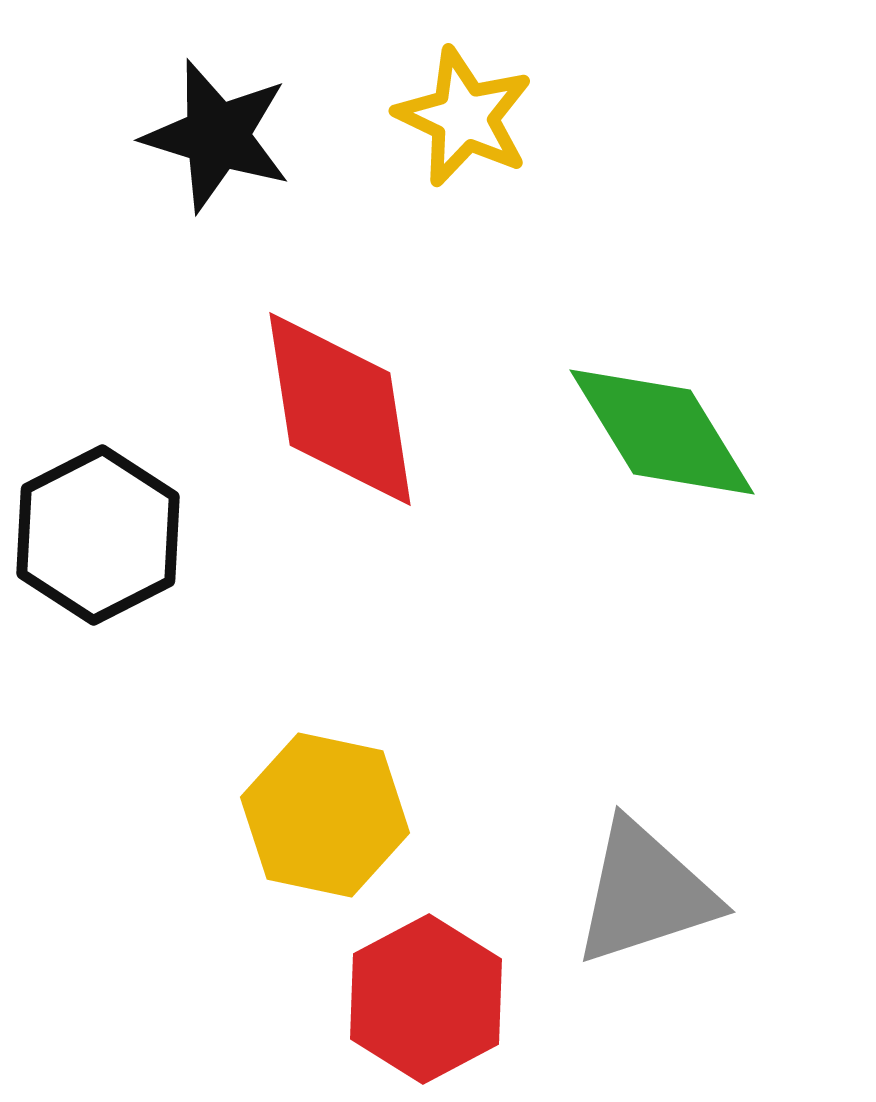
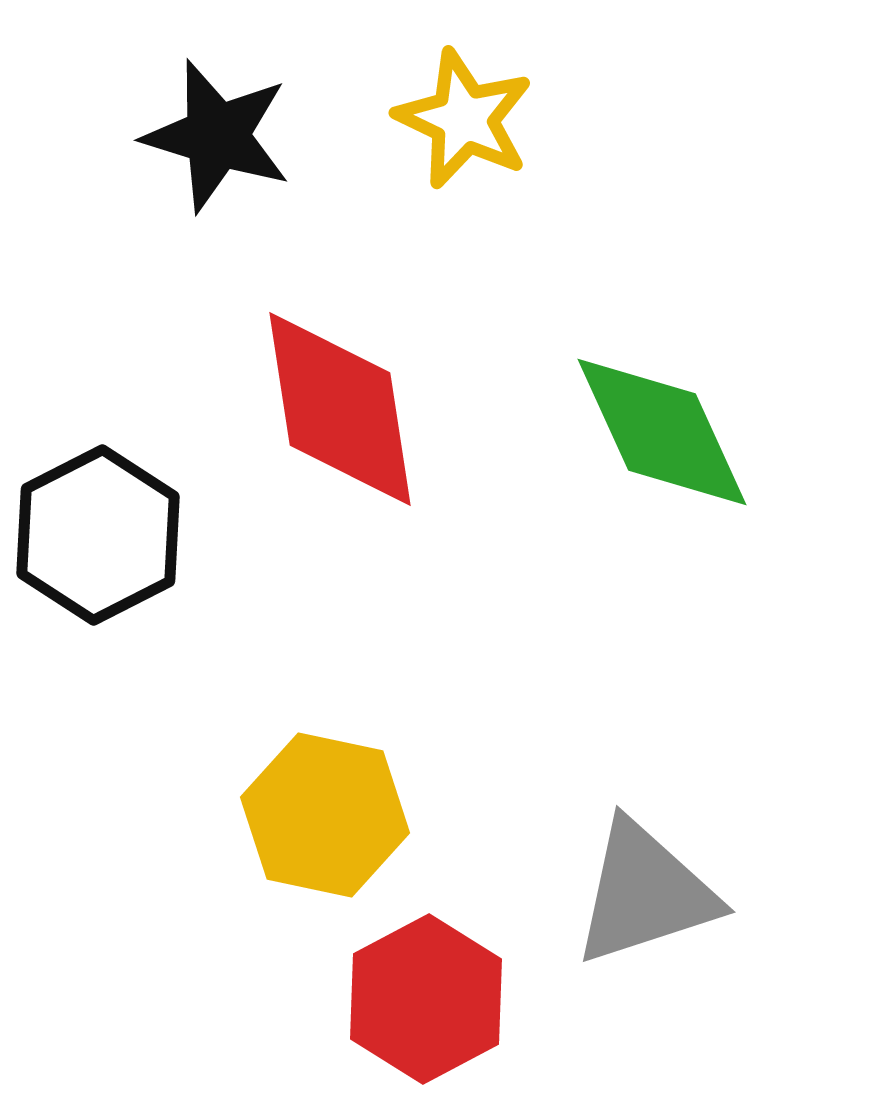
yellow star: moved 2 px down
green diamond: rotated 7 degrees clockwise
